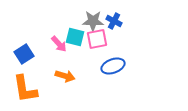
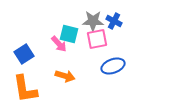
cyan square: moved 6 px left, 3 px up
